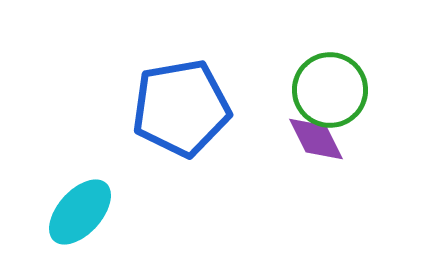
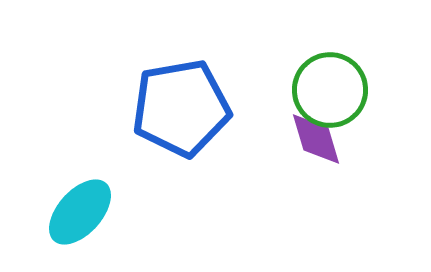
purple diamond: rotated 10 degrees clockwise
